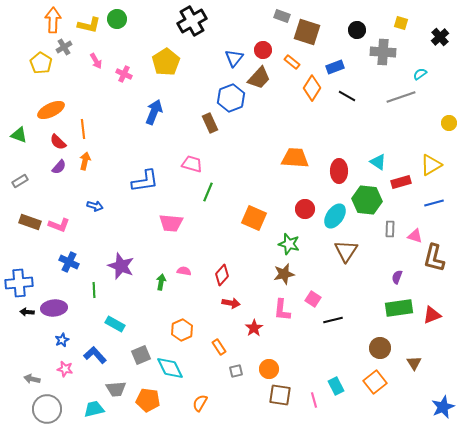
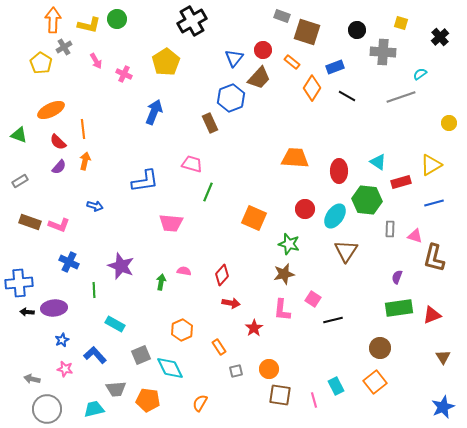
brown triangle at (414, 363): moved 29 px right, 6 px up
